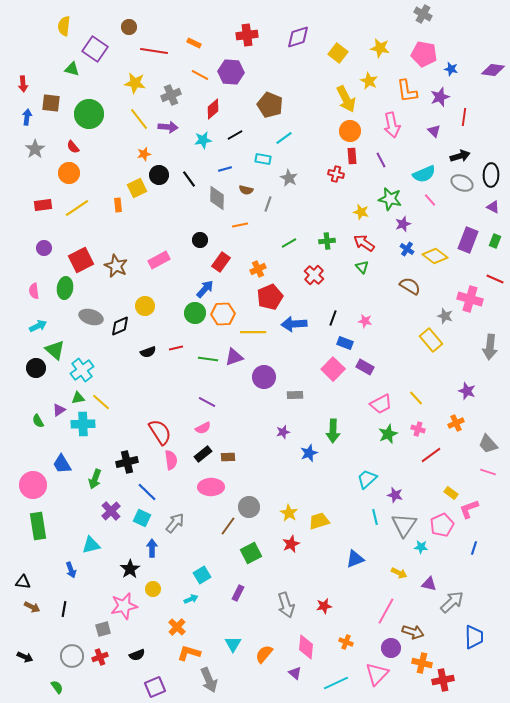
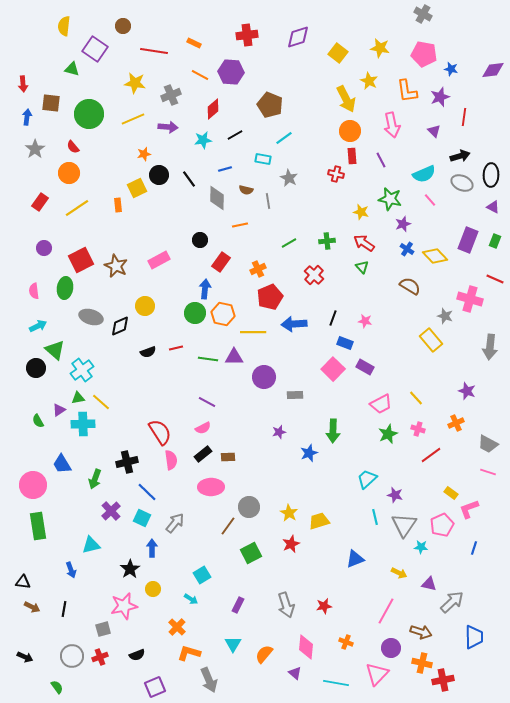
brown circle at (129, 27): moved 6 px left, 1 px up
purple diamond at (493, 70): rotated 15 degrees counterclockwise
yellow line at (139, 119): moved 6 px left; rotated 75 degrees counterclockwise
gray line at (268, 204): moved 3 px up; rotated 28 degrees counterclockwise
red rectangle at (43, 205): moved 3 px left, 3 px up; rotated 48 degrees counterclockwise
yellow diamond at (435, 256): rotated 10 degrees clockwise
blue arrow at (205, 289): rotated 36 degrees counterclockwise
orange hexagon at (223, 314): rotated 15 degrees clockwise
purple triangle at (234, 357): rotated 18 degrees clockwise
purple star at (283, 432): moved 4 px left
gray trapezoid at (488, 444): rotated 20 degrees counterclockwise
purple rectangle at (238, 593): moved 12 px down
cyan arrow at (191, 599): rotated 56 degrees clockwise
brown arrow at (413, 632): moved 8 px right
cyan line at (336, 683): rotated 35 degrees clockwise
